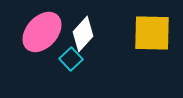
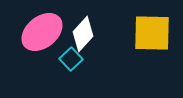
pink ellipse: rotated 9 degrees clockwise
